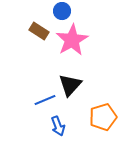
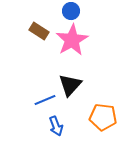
blue circle: moved 9 px right
orange pentagon: rotated 24 degrees clockwise
blue arrow: moved 2 px left
